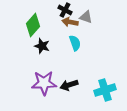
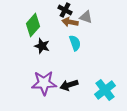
cyan cross: rotated 20 degrees counterclockwise
